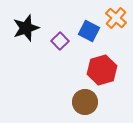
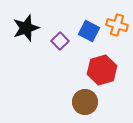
orange cross: moved 1 px right, 7 px down; rotated 25 degrees counterclockwise
